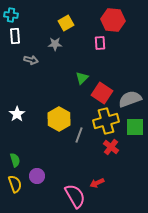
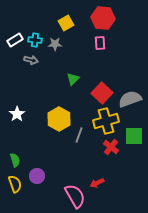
cyan cross: moved 24 px right, 25 px down
red hexagon: moved 10 px left, 2 px up
white rectangle: moved 4 px down; rotated 63 degrees clockwise
green triangle: moved 9 px left, 1 px down
red square: rotated 10 degrees clockwise
green square: moved 1 px left, 9 px down
